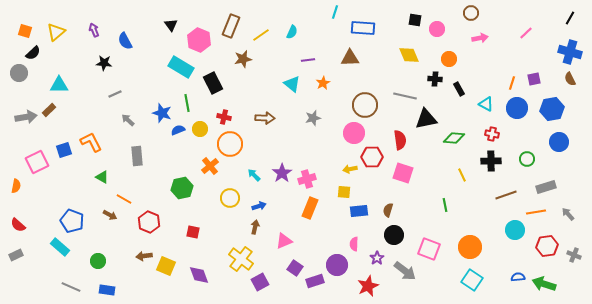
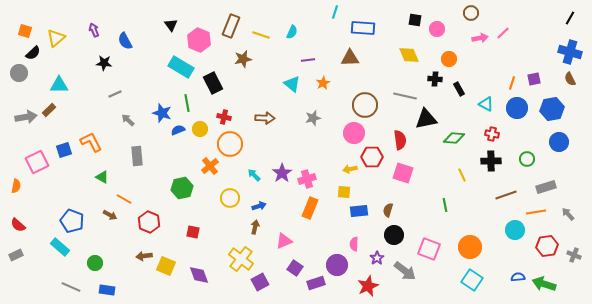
yellow triangle at (56, 32): moved 6 px down
pink line at (526, 33): moved 23 px left
yellow line at (261, 35): rotated 54 degrees clockwise
green circle at (98, 261): moved 3 px left, 2 px down
purple rectangle at (315, 281): moved 1 px right, 2 px down
